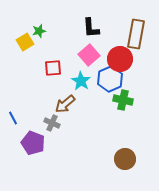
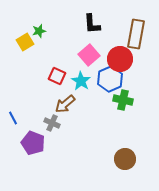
black L-shape: moved 1 px right, 4 px up
red square: moved 4 px right, 8 px down; rotated 30 degrees clockwise
